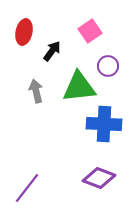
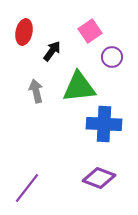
purple circle: moved 4 px right, 9 px up
